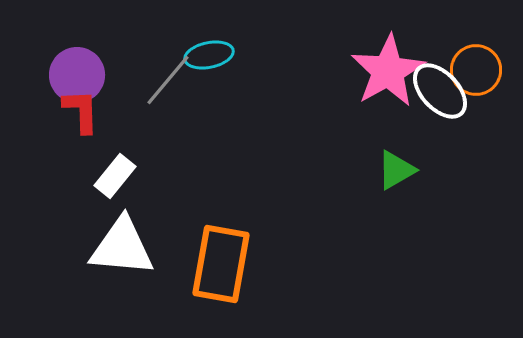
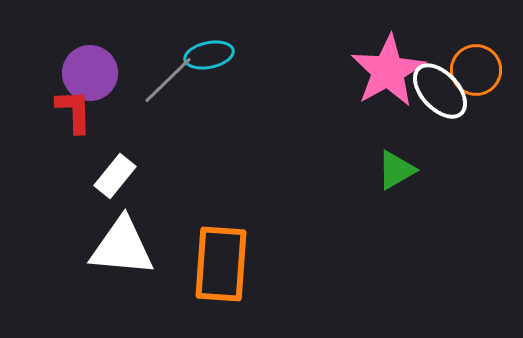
purple circle: moved 13 px right, 2 px up
gray line: rotated 6 degrees clockwise
red L-shape: moved 7 px left
orange rectangle: rotated 6 degrees counterclockwise
